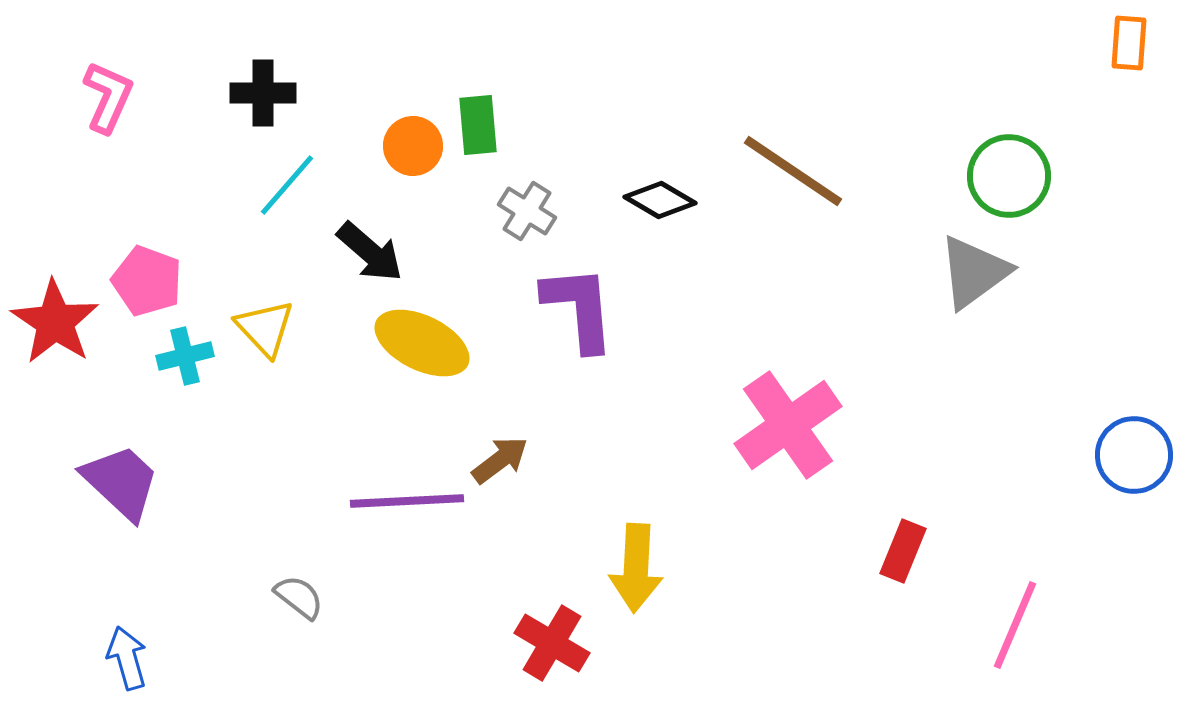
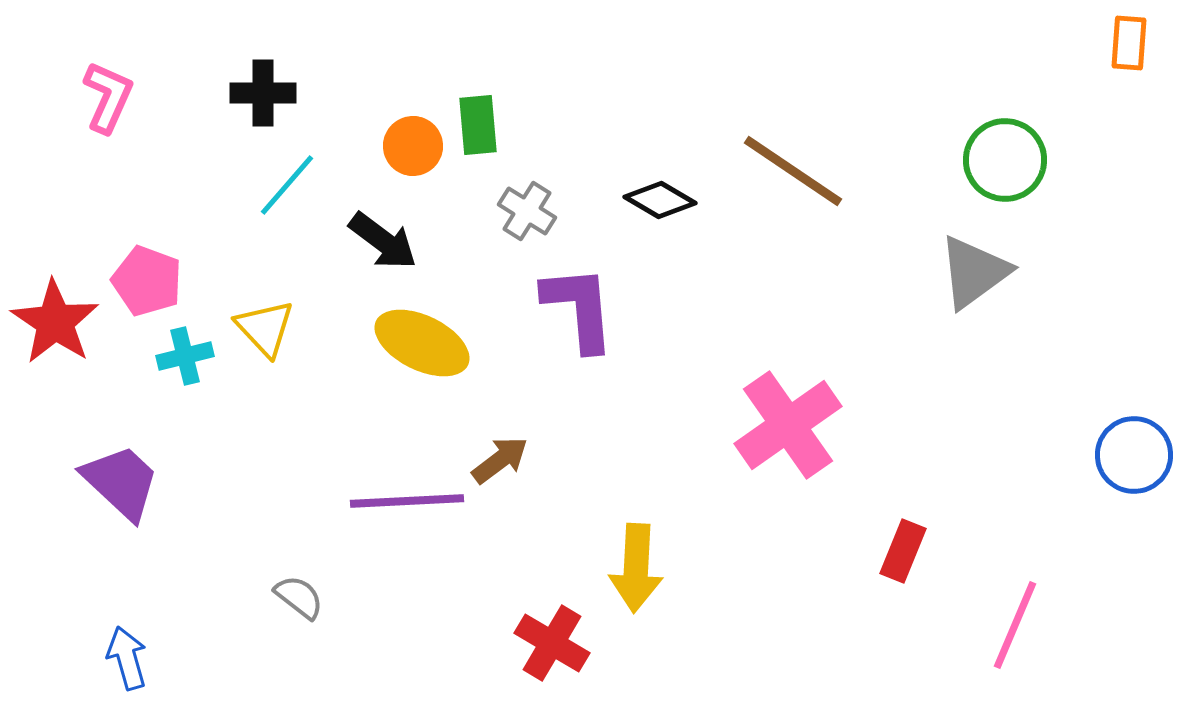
green circle: moved 4 px left, 16 px up
black arrow: moved 13 px right, 11 px up; rotated 4 degrees counterclockwise
